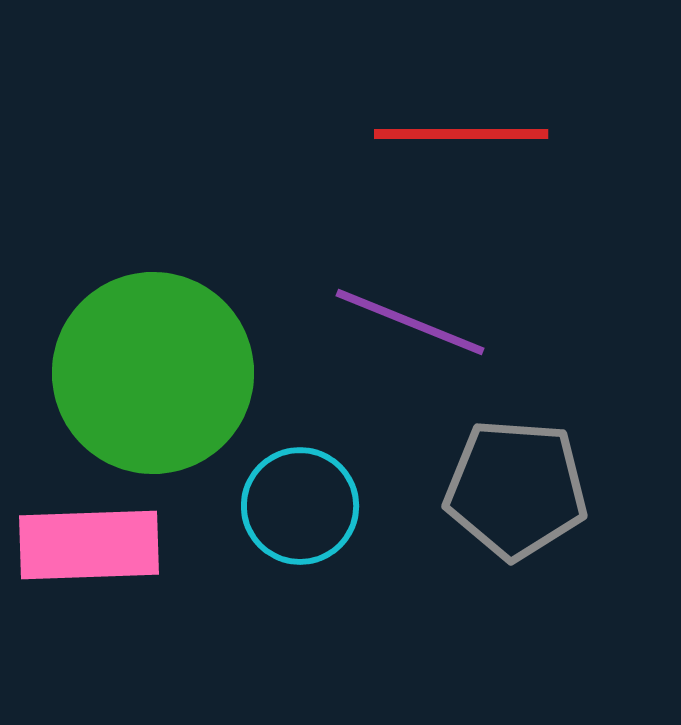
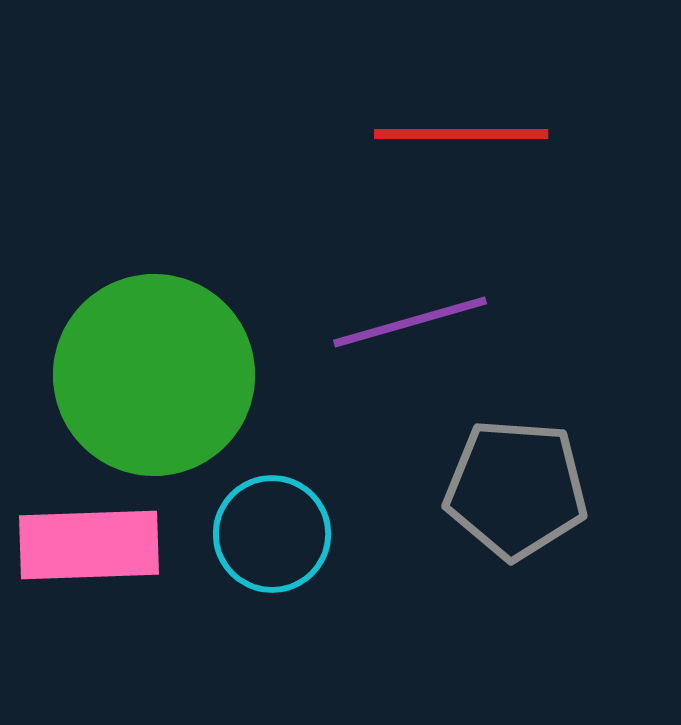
purple line: rotated 38 degrees counterclockwise
green circle: moved 1 px right, 2 px down
cyan circle: moved 28 px left, 28 px down
